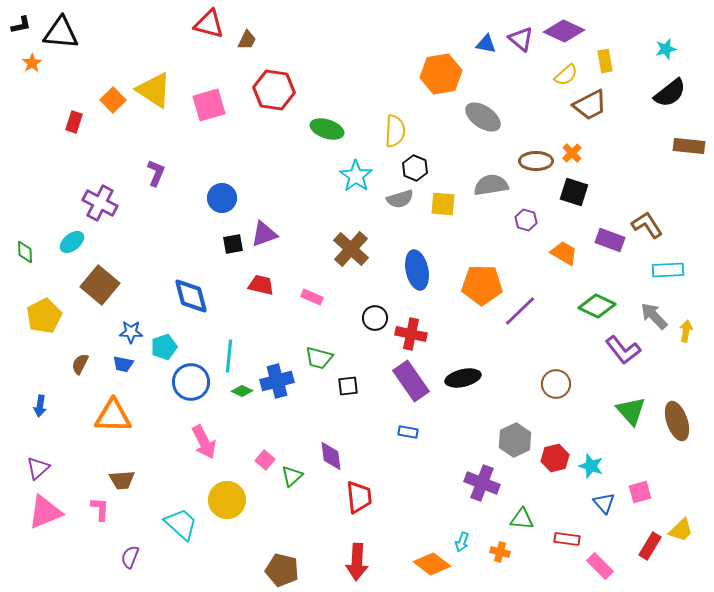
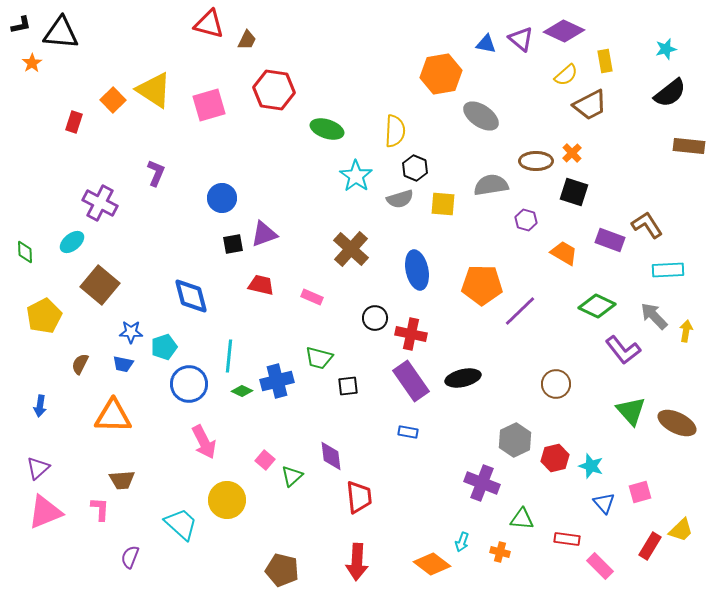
gray ellipse at (483, 117): moved 2 px left, 1 px up
blue circle at (191, 382): moved 2 px left, 2 px down
brown ellipse at (677, 421): moved 2 px down; rotated 45 degrees counterclockwise
